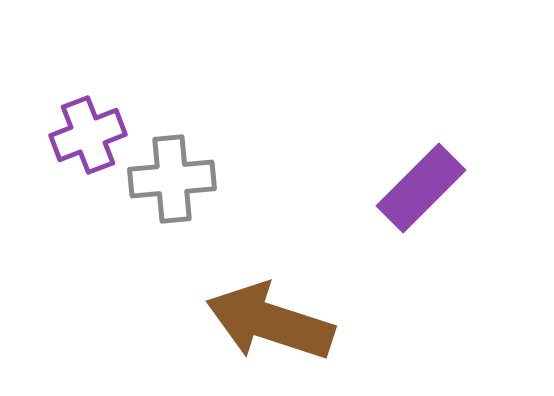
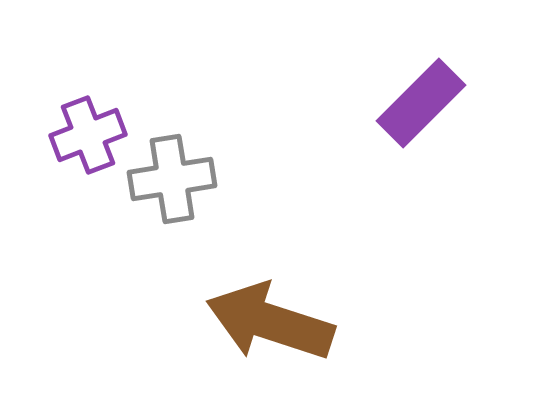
gray cross: rotated 4 degrees counterclockwise
purple rectangle: moved 85 px up
